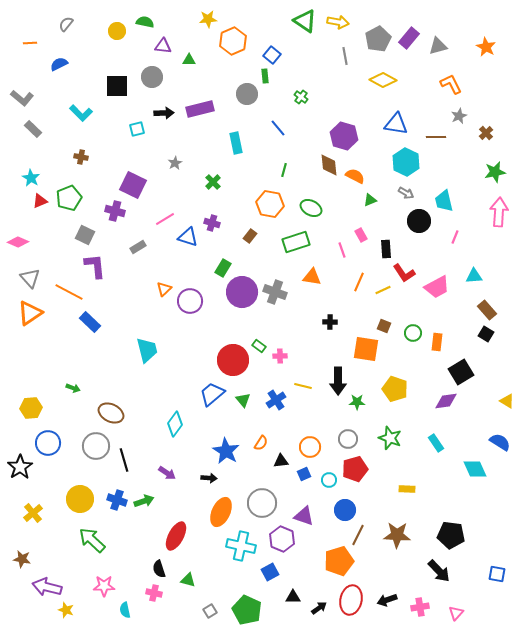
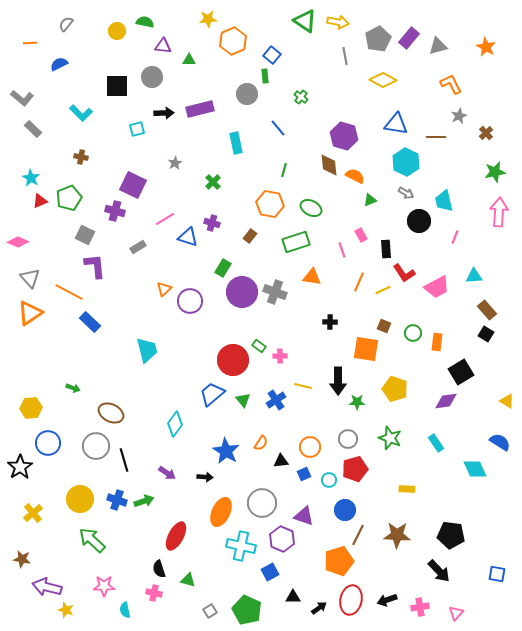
black arrow at (209, 478): moved 4 px left, 1 px up
